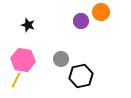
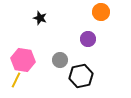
purple circle: moved 7 px right, 18 px down
black star: moved 12 px right, 7 px up
gray circle: moved 1 px left, 1 px down
